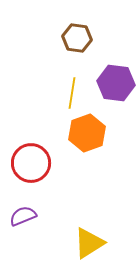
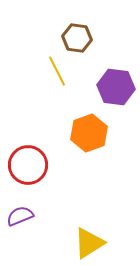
purple hexagon: moved 4 px down
yellow line: moved 15 px left, 22 px up; rotated 36 degrees counterclockwise
orange hexagon: moved 2 px right
red circle: moved 3 px left, 2 px down
purple semicircle: moved 3 px left
